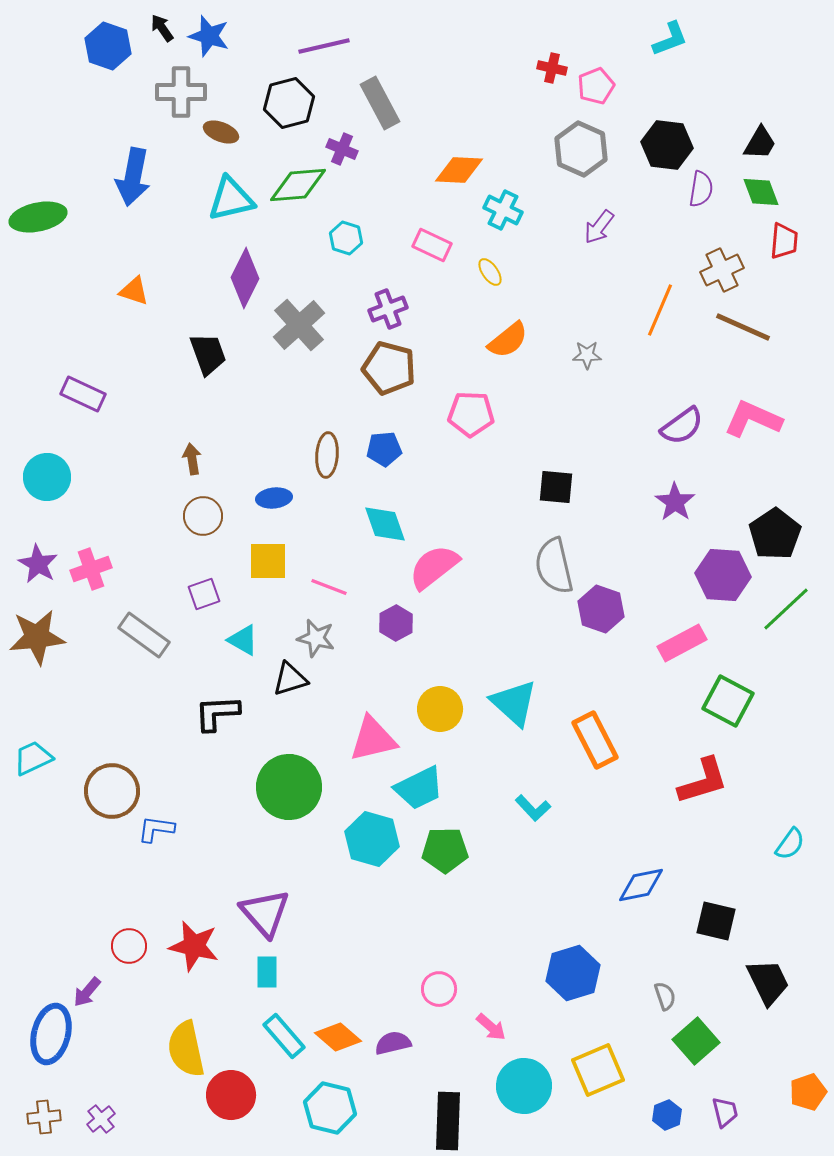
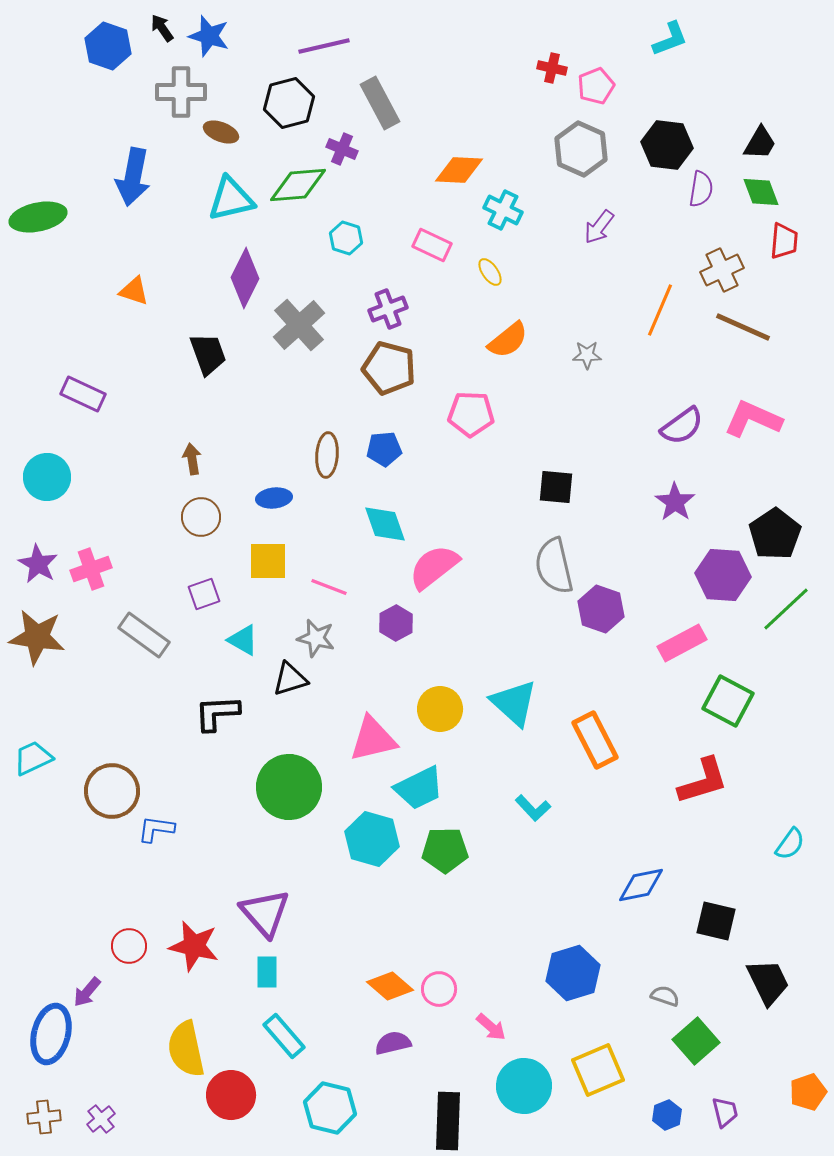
brown circle at (203, 516): moved 2 px left, 1 px down
brown star at (37, 637): rotated 14 degrees clockwise
gray semicircle at (665, 996): rotated 52 degrees counterclockwise
orange diamond at (338, 1037): moved 52 px right, 51 px up
